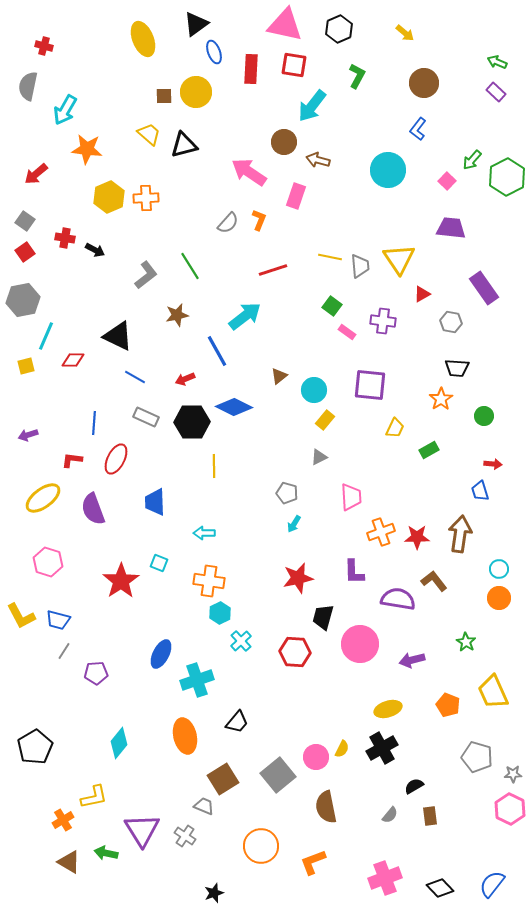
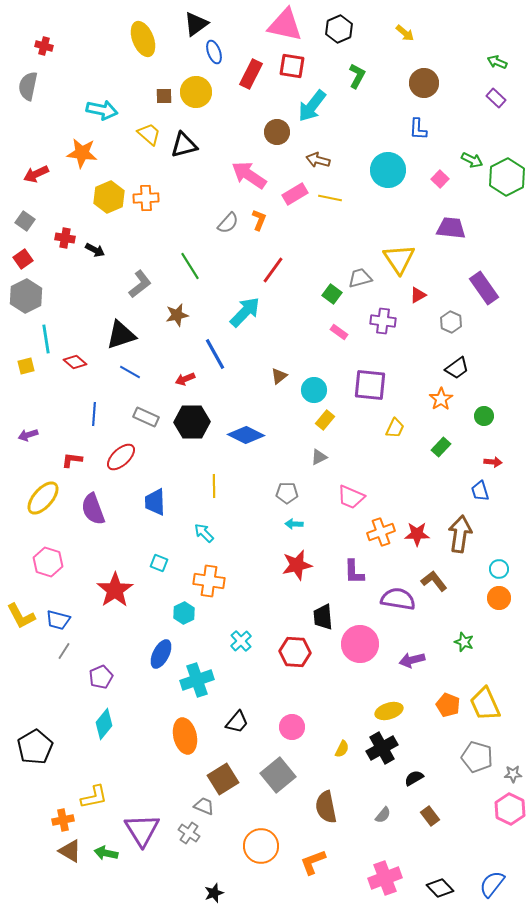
red square at (294, 65): moved 2 px left, 1 px down
red rectangle at (251, 69): moved 5 px down; rotated 24 degrees clockwise
purple rectangle at (496, 92): moved 6 px down
cyan arrow at (65, 110): moved 37 px right; rotated 108 degrees counterclockwise
blue L-shape at (418, 129): rotated 35 degrees counterclockwise
brown circle at (284, 142): moved 7 px left, 10 px up
orange star at (87, 149): moved 5 px left, 4 px down
green arrow at (472, 160): rotated 105 degrees counterclockwise
pink arrow at (249, 172): moved 3 px down
red arrow at (36, 174): rotated 15 degrees clockwise
pink square at (447, 181): moved 7 px left, 2 px up
pink rectangle at (296, 196): moved 1 px left, 2 px up; rotated 40 degrees clockwise
red square at (25, 252): moved 2 px left, 7 px down
yellow line at (330, 257): moved 59 px up
gray trapezoid at (360, 266): moved 12 px down; rotated 100 degrees counterclockwise
red line at (273, 270): rotated 36 degrees counterclockwise
gray L-shape at (146, 275): moved 6 px left, 9 px down
red triangle at (422, 294): moved 4 px left, 1 px down
gray hexagon at (23, 300): moved 3 px right, 4 px up; rotated 16 degrees counterclockwise
green square at (332, 306): moved 12 px up
cyan arrow at (245, 316): moved 4 px up; rotated 8 degrees counterclockwise
gray hexagon at (451, 322): rotated 15 degrees clockwise
pink rectangle at (347, 332): moved 8 px left
cyan line at (46, 336): moved 3 px down; rotated 32 degrees counterclockwise
black triangle at (118, 336): moved 3 px right, 1 px up; rotated 44 degrees counterclockwise
blue line at (217, 351): moved 2 px left, 3 px down
red diamond at (73, 360): moved 2 px right, 2 px down; rotated 40 degrees clockwise
black trapezoid at (457, 368): rotated 40 degrees counterclockwise
blue line at (135, 377): moved 5 px left, 5 px up
blue diamond at (234, 407): moved 12 px right, 28 px down
blue line at (94, 423): moved 9 px up
green rectangle at (429, 450): moved 12 px right, 3 px up; rotated 18 degrees counterclockwise
red ellipse at (116, 459): moved 5 px right, 2 px up; rotated 20 degrees clockwise
red arrow at (493, 464): moved 2 px up
yellow line at (214, 466): moved 20 px down
gray pentagon at (287, 493): rotated 15 degrees counterclockwise
pink trapezoid at (351, 497): rotated 116 degrees clockwise
yellow ellipse at (43, 498): rotated 12 degrees counterclockwise
cyan arrow at (294, 524): rotated 60 degrees clockwise
cyan arrow at (204, 533): rotated 45 degrees clockwise
red star at (417, 537): moved 3 px up
red star at (298, 578): moved 1 px left, 13 px up
red star at (121, 581): moved 6 px left, 9 px down
cyan hexagon at (220, 613): moved 36 px left
black trapezoid at (323, 617): rotated 20 degrees counterclockwise
green star at (466, 642): moved 2 px left; rotated 12 degrees counterclockwise
purple pentagon at (96, 673): moved 5 px right, 4 px down; rotated 20 degrees counterclockwise
yellow trapezoid at (493, 692): moved 8 px left, 12 px down
yellow ellipse at (388, 709): moved 1 px right, 2 px down
cyan diamond at (119, 743): moved 15 px left, 19 px up
pink circle at (316, 757): moved 24 px left, 30 px up
black semicircle at (414, 786): moved 8 px up
gray semicircle at (390, 815): moved 7 px left
brown rectangle at (430, 816): rotated 30 degrees counterclockwise
orange cross at (63, 820): rotated 20 degrees clockwise
gray cross at (185, 836): moved 4 px right, 3 px up
brown triangle at (69, 862): moved 1 px right, 11 px up
